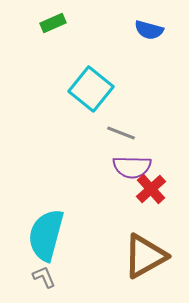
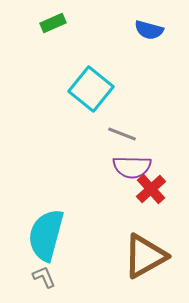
gray line: moved 1 px right, 1 px down
